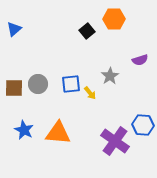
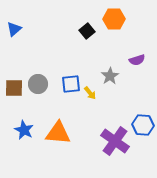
purple semicircle: moved 3 px left
